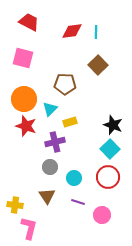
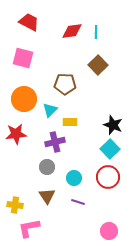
cyan triangle: moved 1 px down
yellow rectangle: rotated 16 degrees clockwise
red star: moved 10 px left, 8 px down; rotated 25 degrees counterclockwise
gray circle: moved 3 px left
pink circle: moved 7 px right, 16 px down
pink L-shape: rotated 115 degrees counterclockwise
